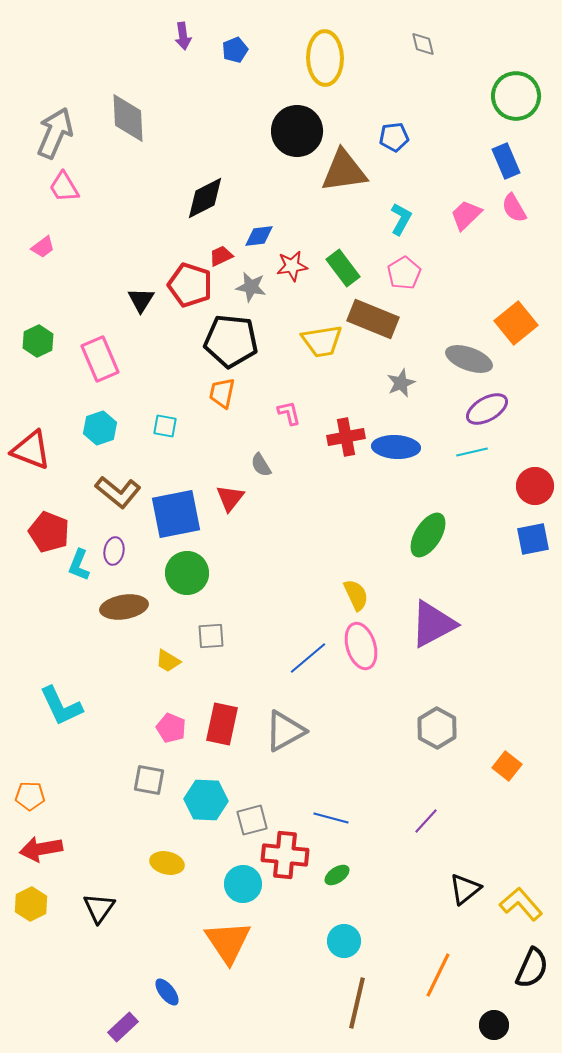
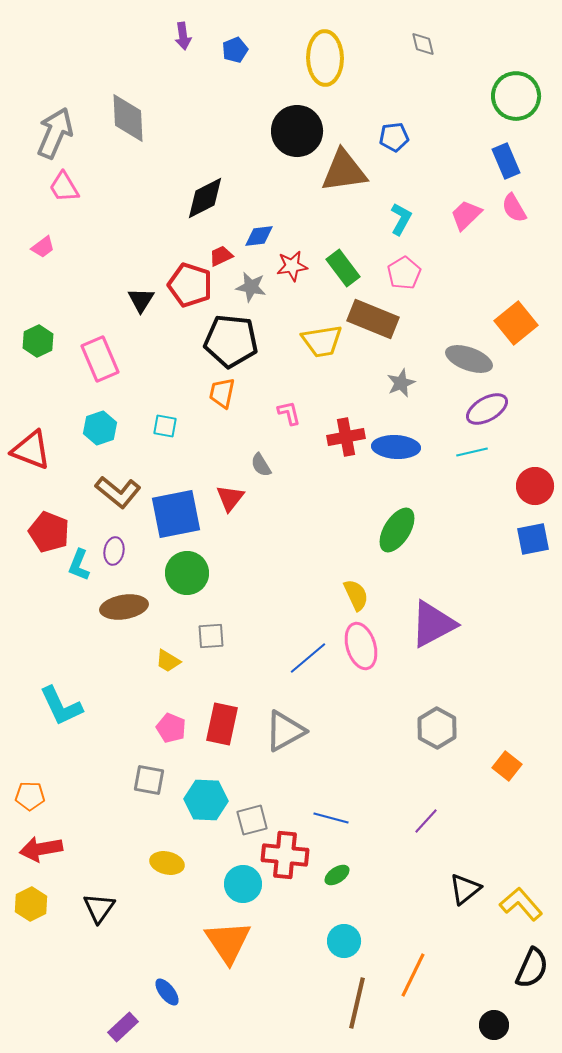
green ellipse at (428, 535): moved 31 px left, 5 px up
orange line at (438, 975): moved 25 px left
